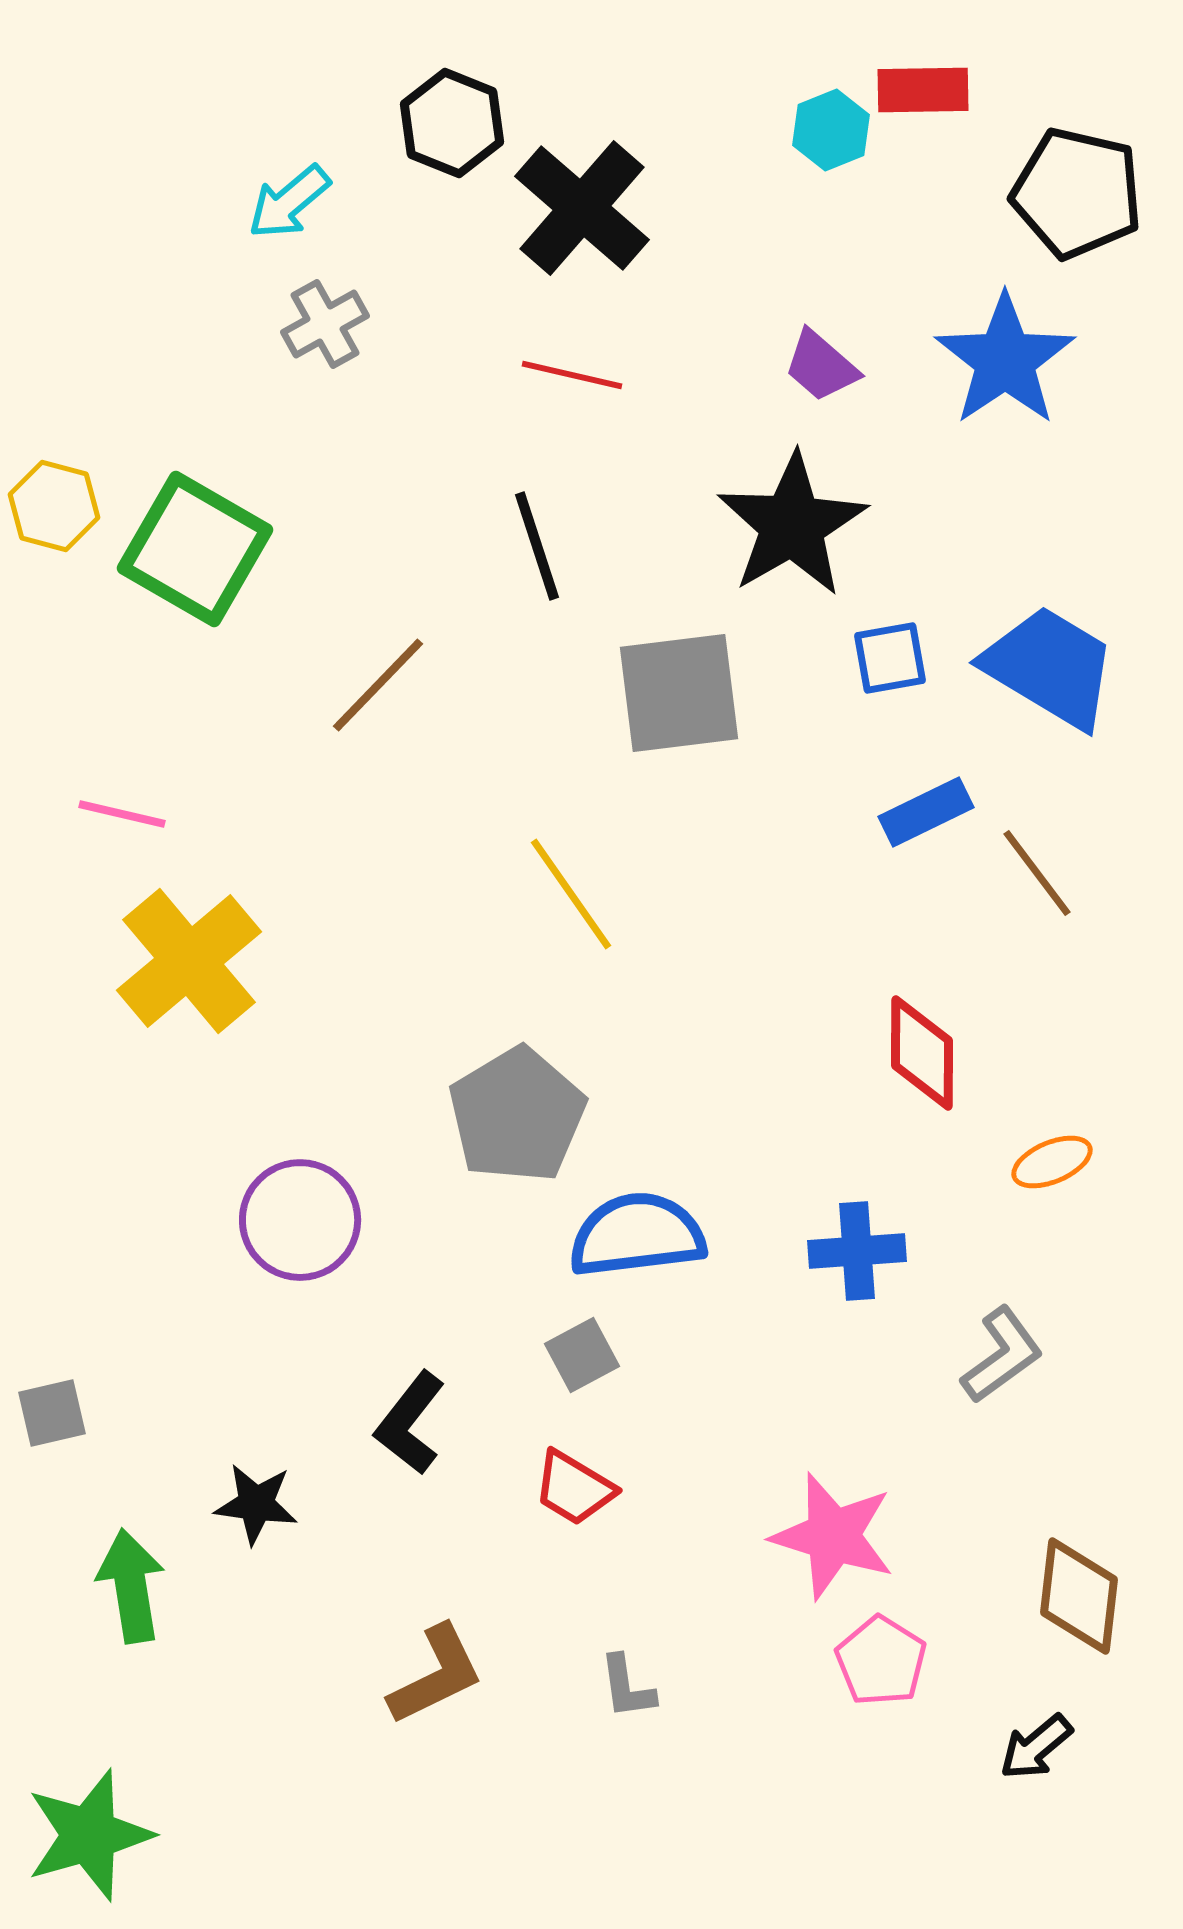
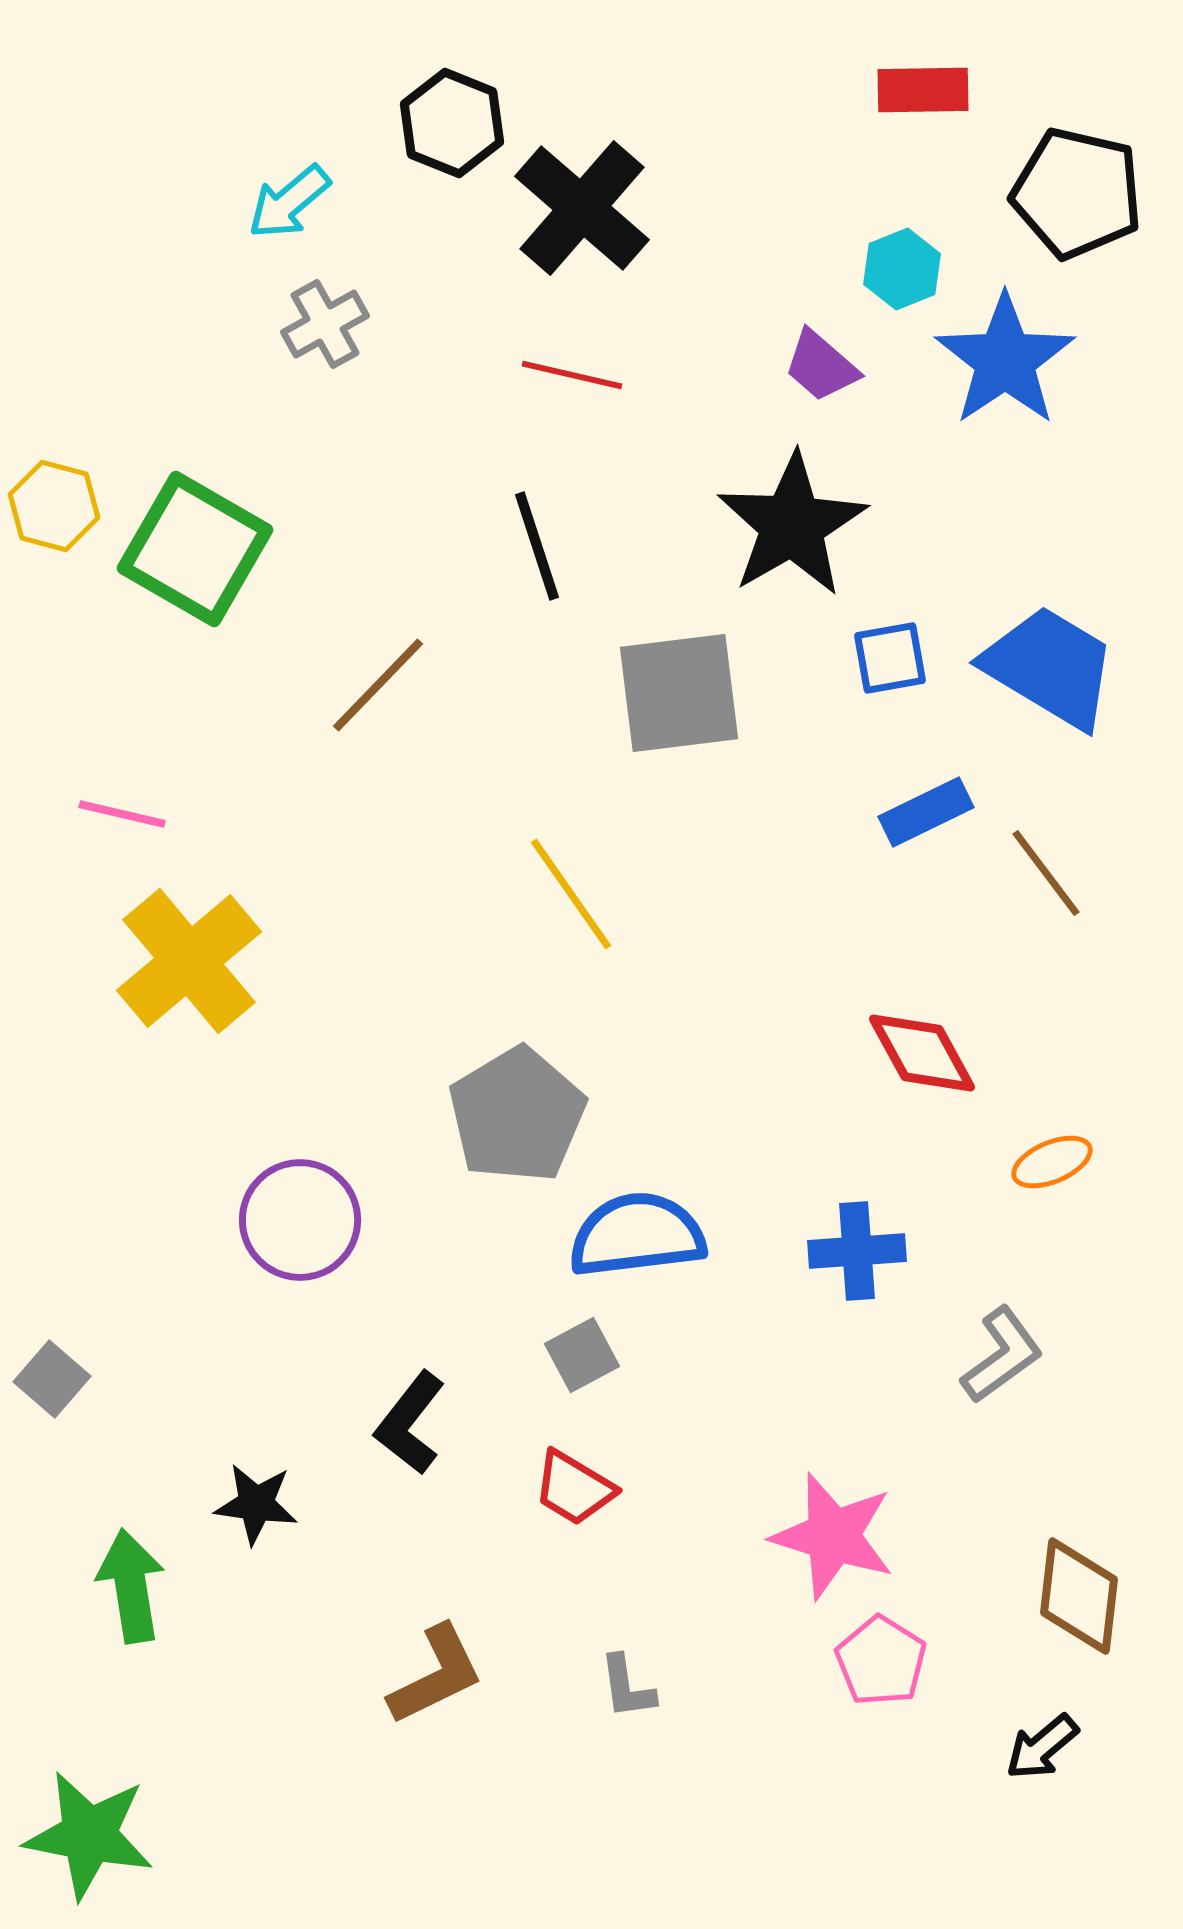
cyan hexagon at (831, 130): moved 71 px right, 139 px down
brown line at (1037, 873): moved 9 px right
red diamond at (922, 1053): rotated 29 degrees counterclockwise
gray square at (52, 1413): moved 34 px up; rotated 36 degrees counterclockwise
black arrow at (1036, 1747): moved 6 px right
green star at (89, 1835): rotated 27 degrees clockwise
